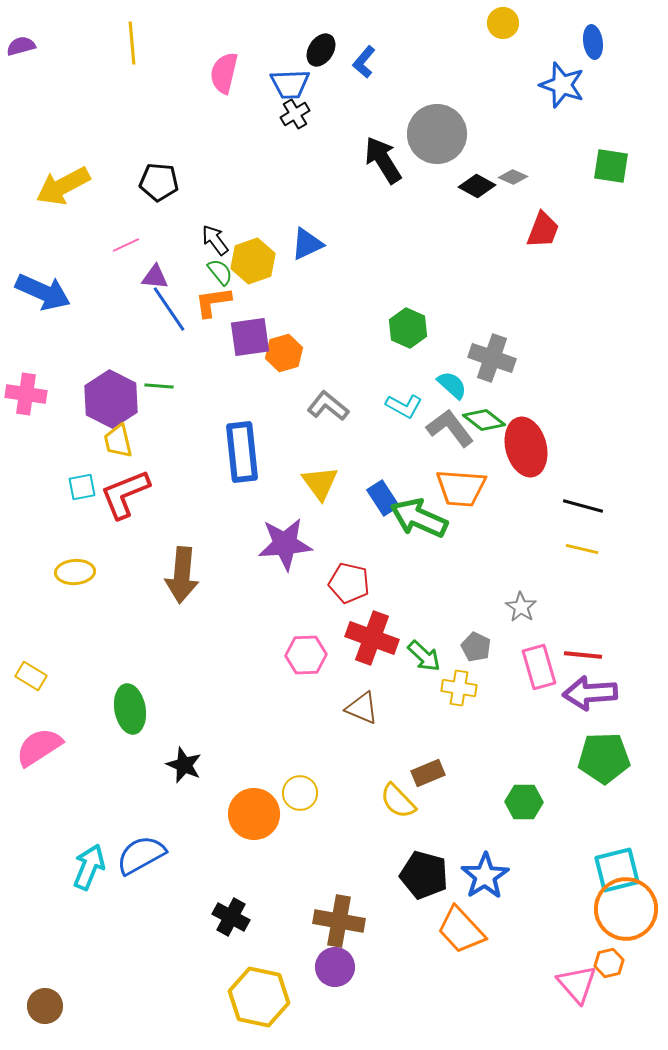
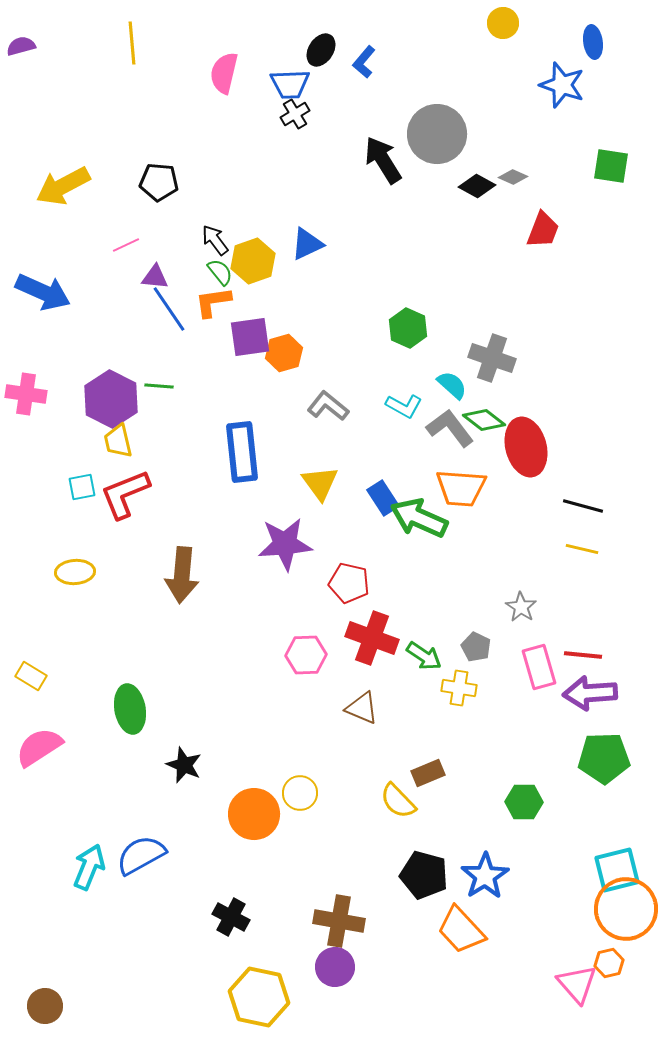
green arrow at (424, 656): rotated 9 degrees counterclockwise
